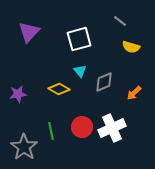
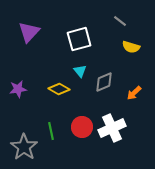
purple star: moved 5 px up
